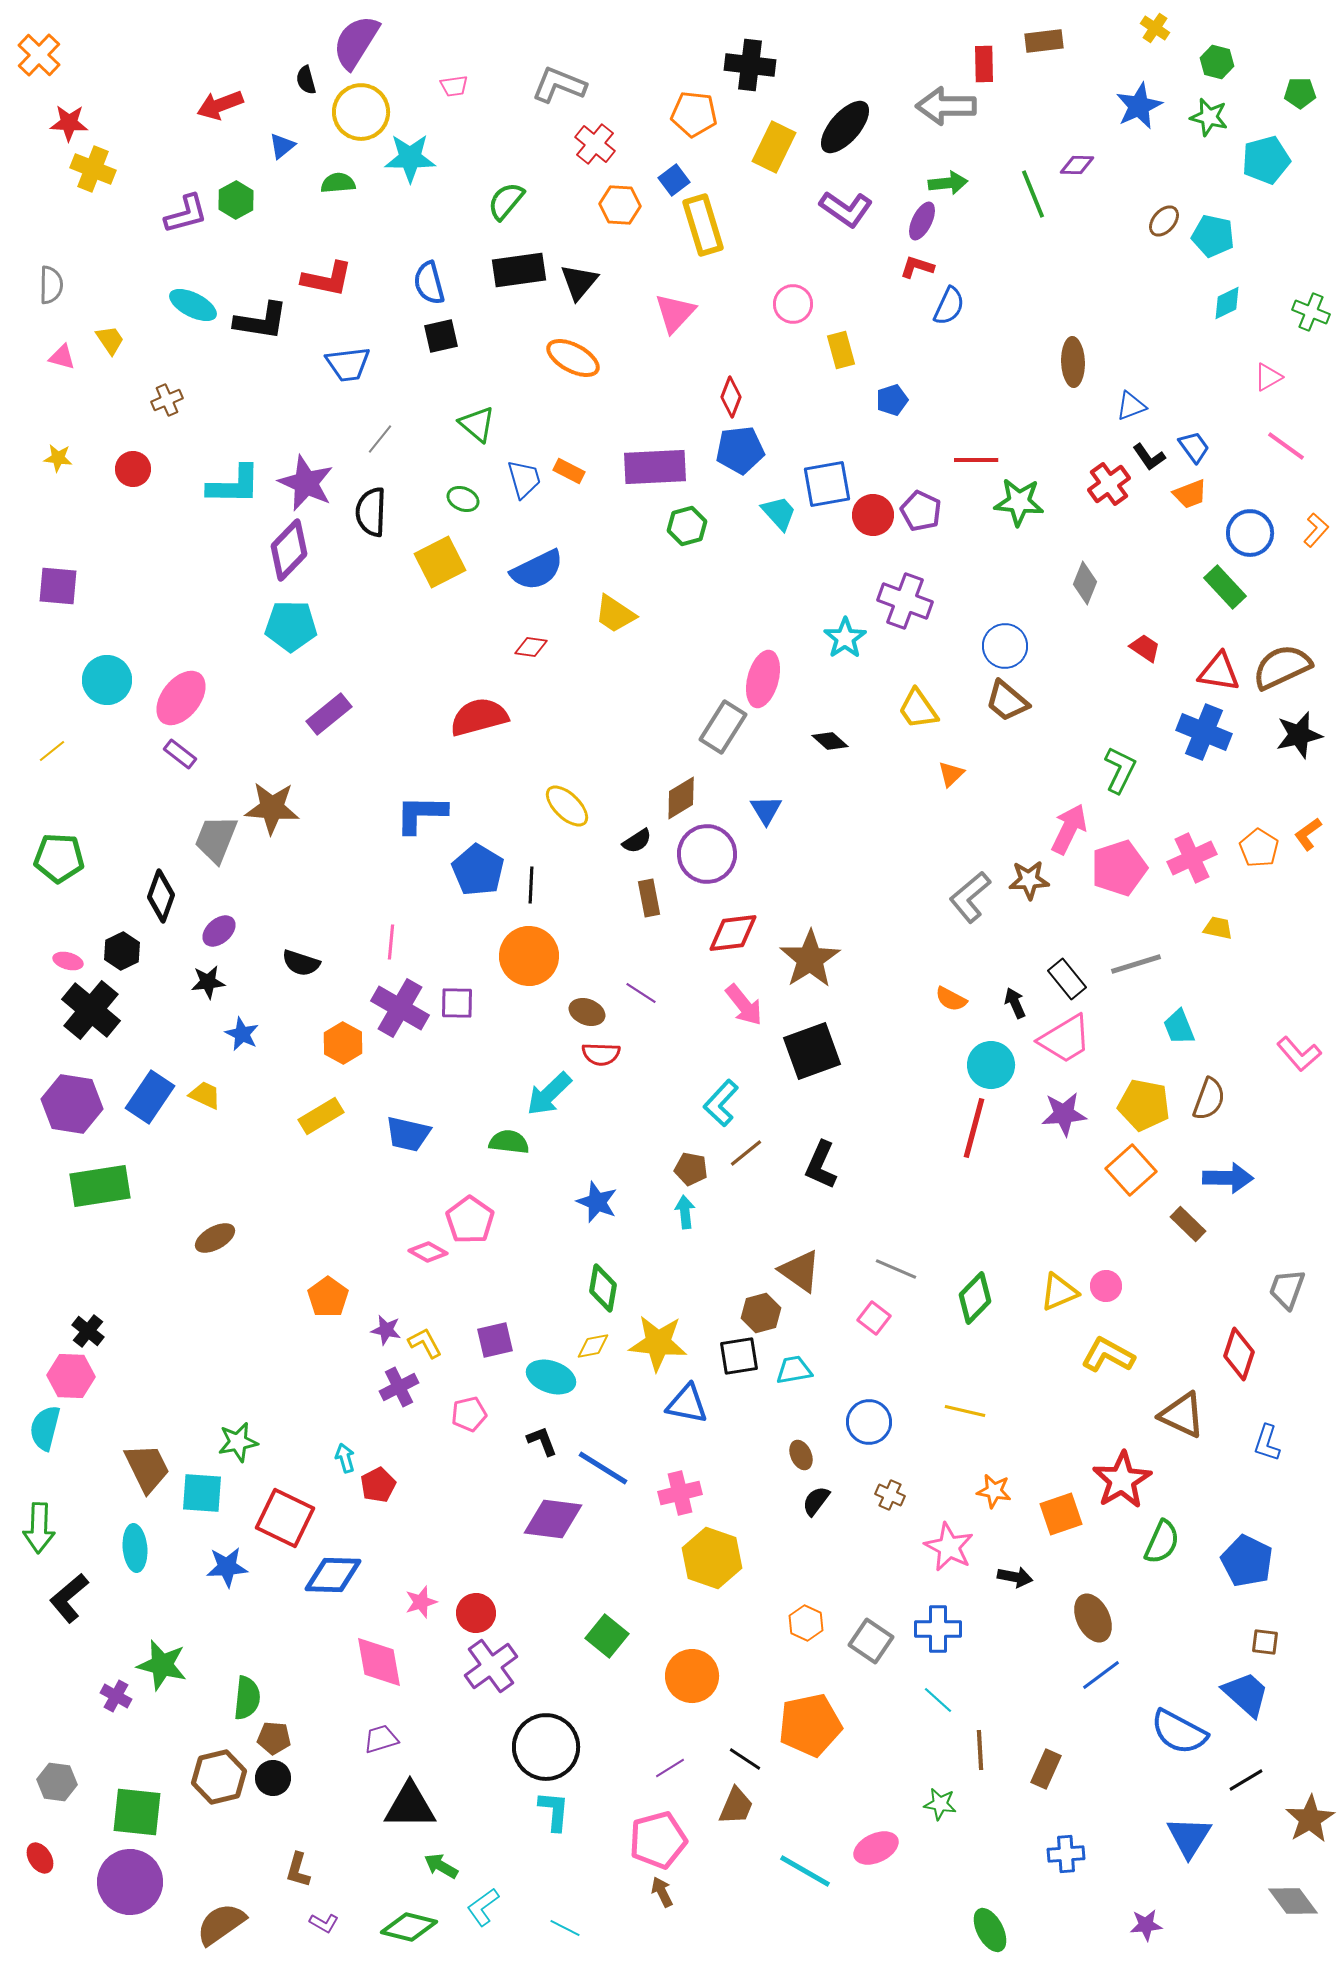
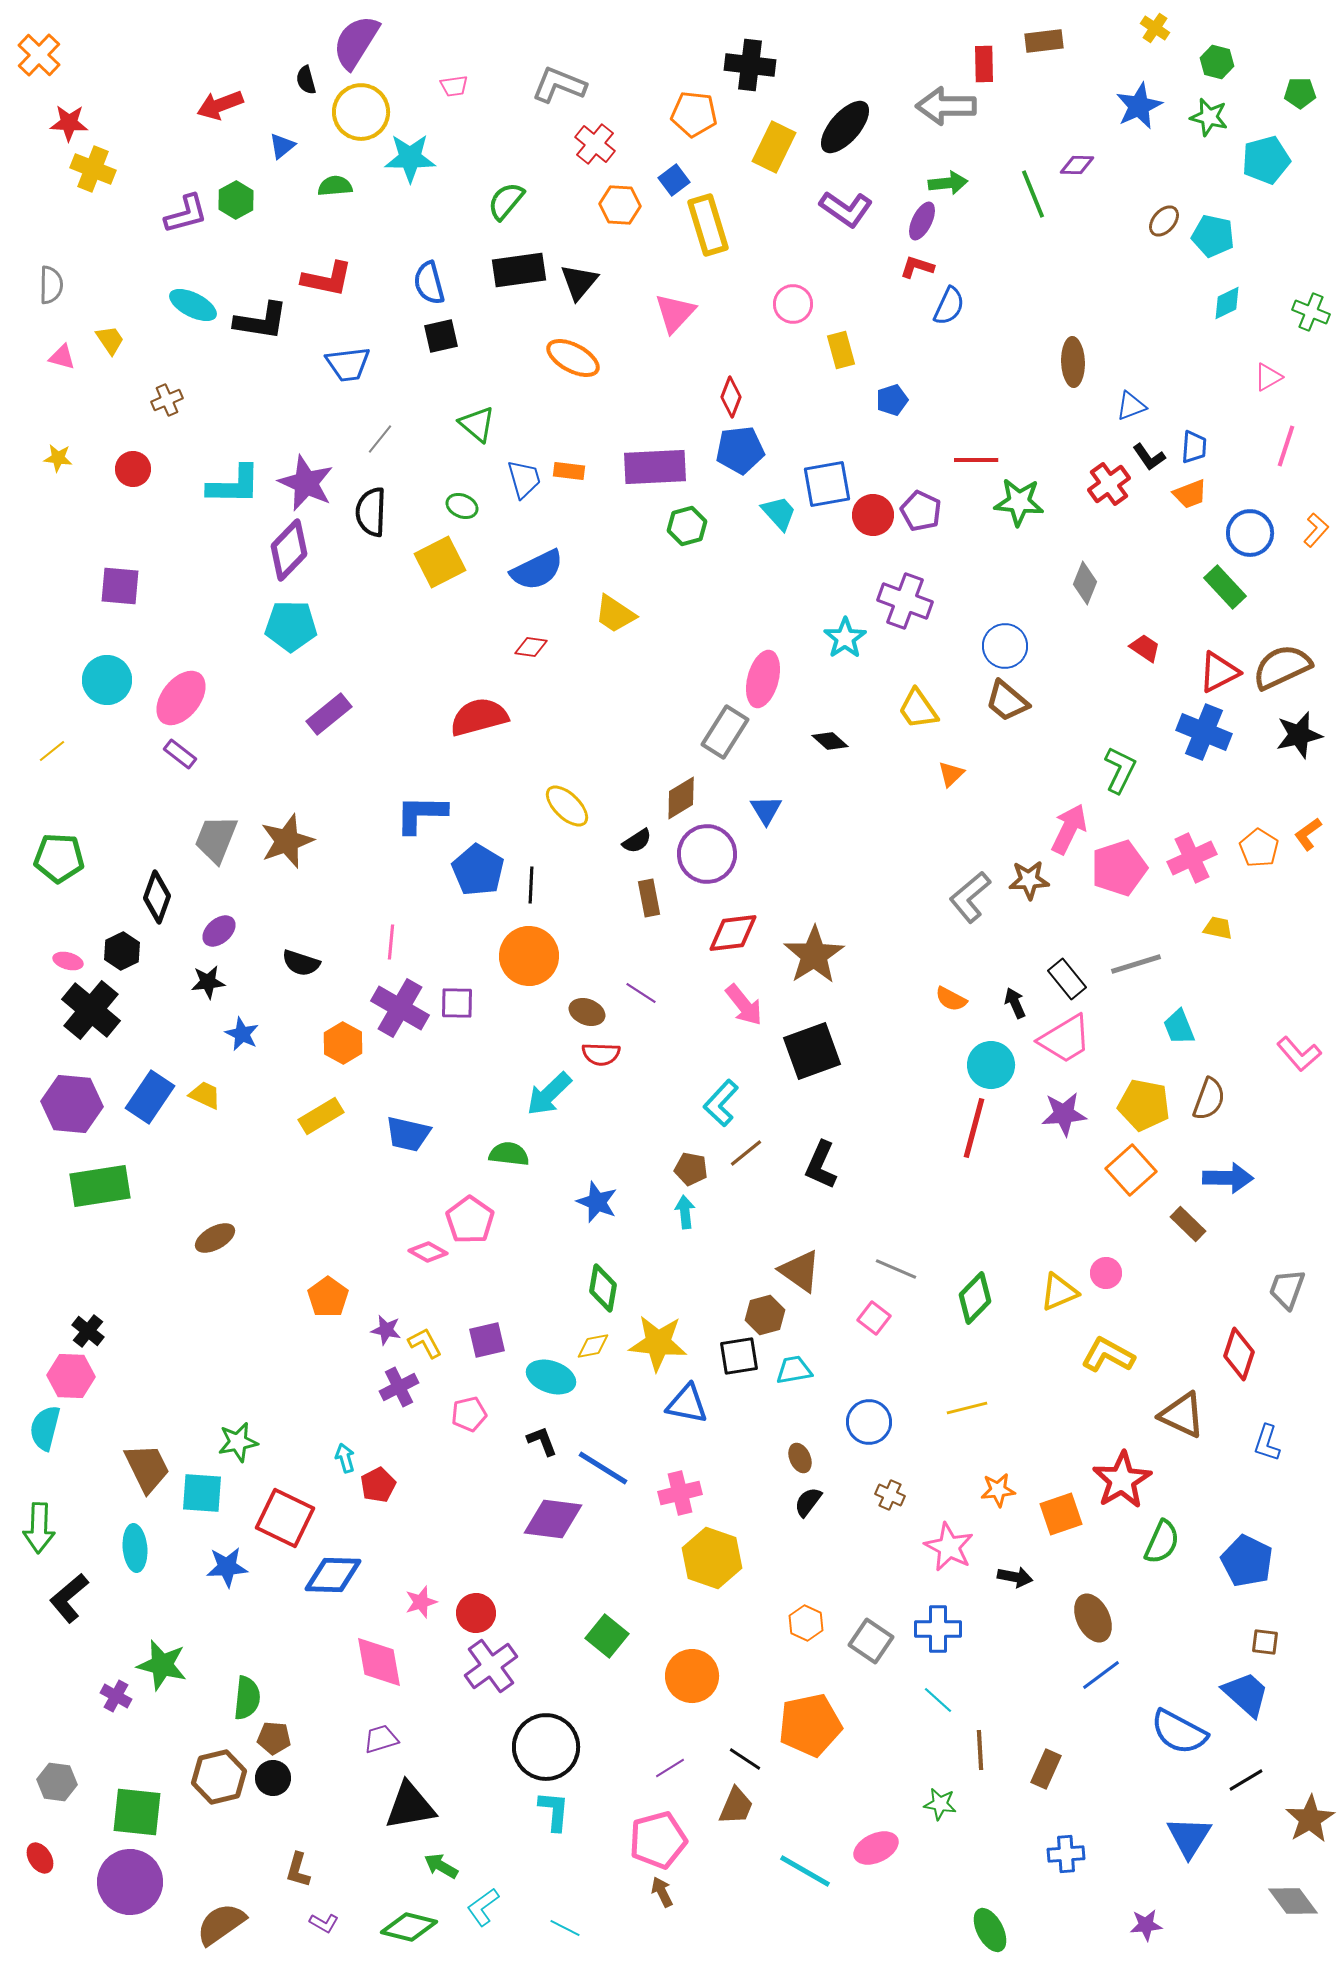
green semicircle at (338, 183): moved 3 px left, 3 px down
yellow rectangle at (703, 225): moved 5 px right
pink line at (1286, 446): rotated 72 degrees clockwise
blue trapezoid at (1194, 447): rotated 40 degrees clockwise
orange rectangle at (569, 471): rotated 20 degrees counterclockwise
green ellipse at (463, 499): moved 1 px left, 7 px down
purple square at (58, 586): moved 62 px right
red triangle at (1219, 672): rotated 36 degrees counterclockwise
gray rectangle at (723, 727): moved 2 px right, 5 px down
brown star at (272, 808): moved 15 px right, 33 px down; rotated 24 degrees counterclockwise
black diamond at (161, 896): moved 4 px left, 1 px down
brown star at (810, 959): moved 4 px right, 4 px up
purple hexagon at (72, 1104): rotated 4 degrees counterclockwise
green semicircle at (509, 1142): moved 12 px down
pink circle at (1106, 1286): moved 13 px up
brown hexagon at (761, 1313): moved 4 px right, 2 px down
purple square at (495, 1340): moved 8 px left
yellow line at (965, 1411): moved 2 px right, 3 px up; rotated 27 degrees counterclockwise
brown ellipse at (801, 1455): moved 1 px left, 3 px down
orange star at (994, 1491): moved 4 px right, 1 px up; rotated 16 degrees counterclockwise
black semicircle at (816, 1501): moved 8 px left, 1 px down
black triangle at (410, 1806): rotated 10 degrees counterclockwise
